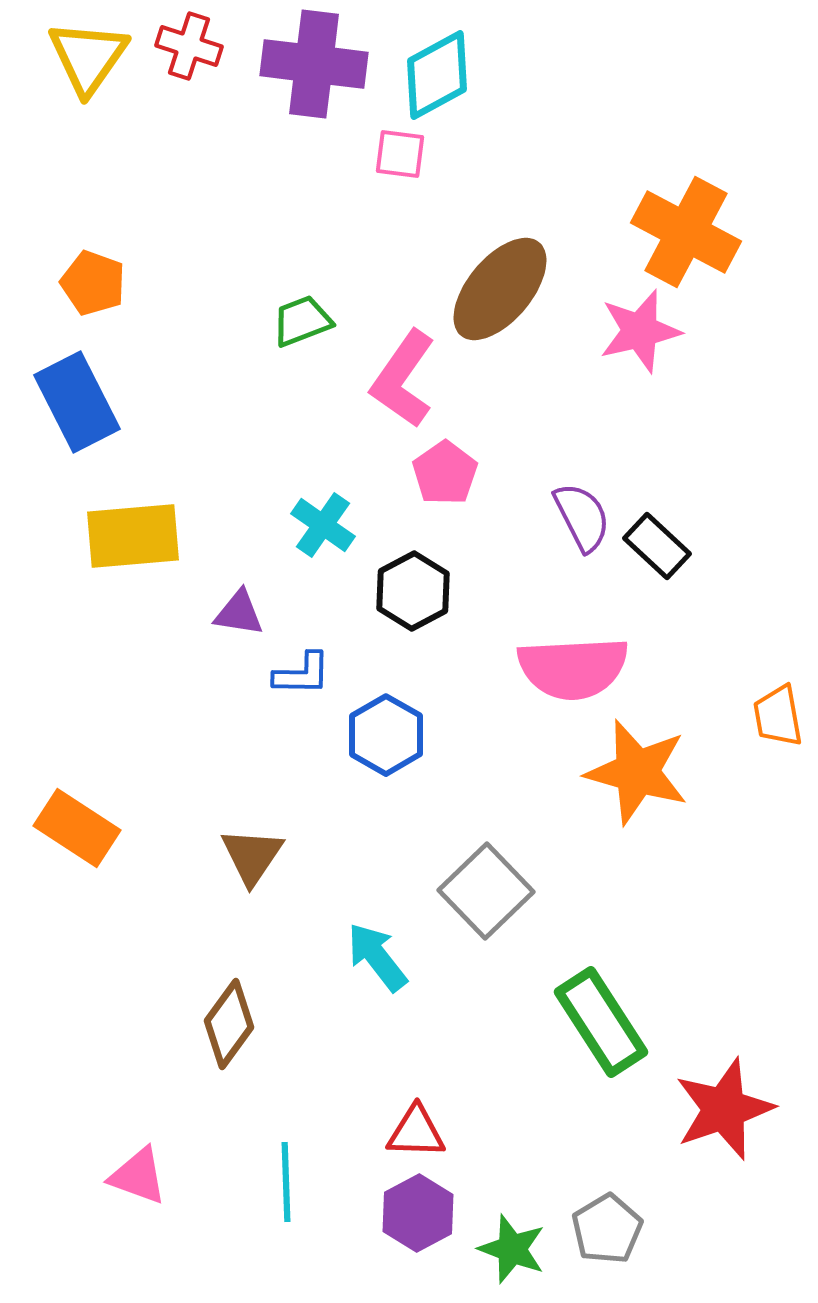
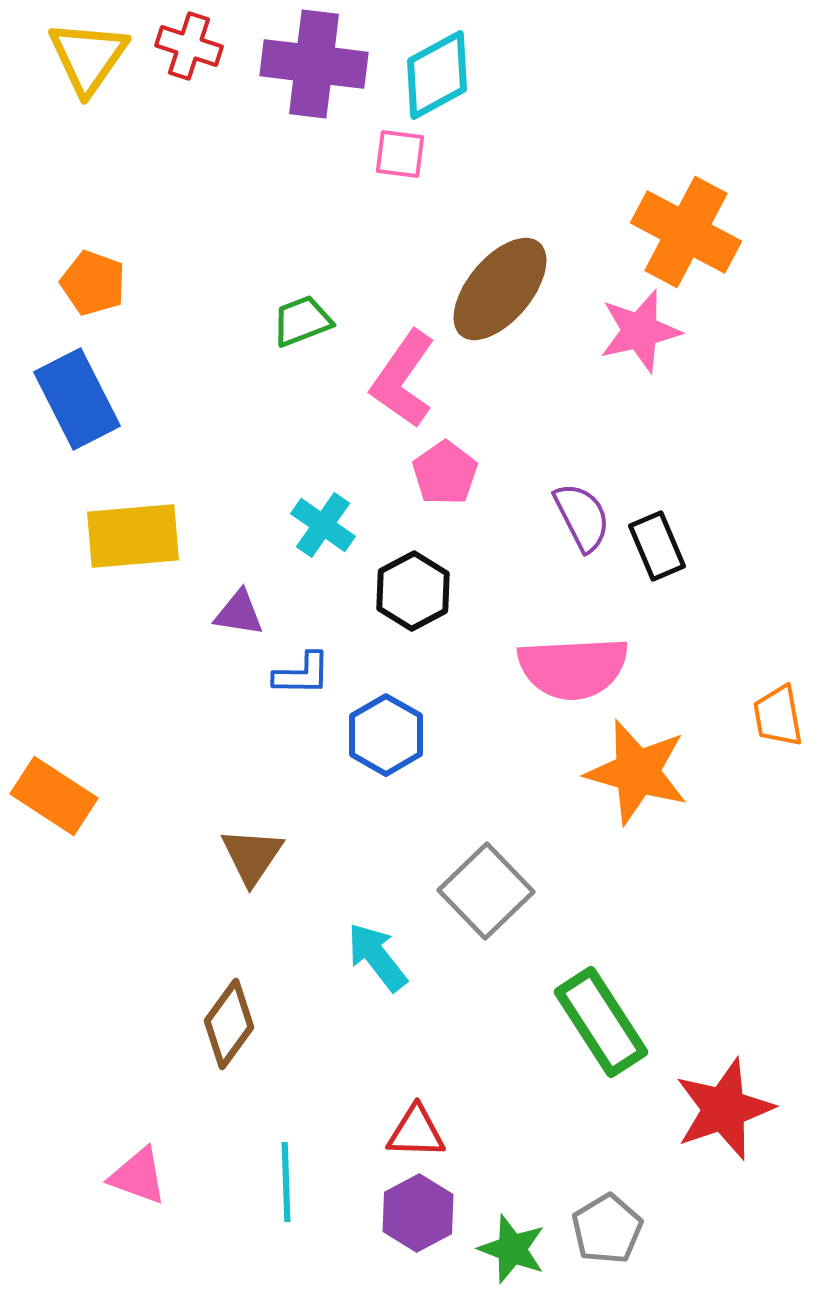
blue rectangle: moved 3 px up
black rectangle: rotated 24 degrees clockwise
orange rectangle: moved 23 px left, 32 px up
